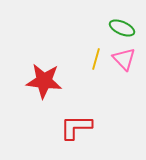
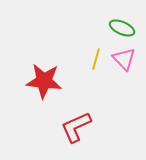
red L-shape: rotated 24 degrees counterclockwise
